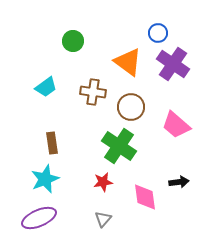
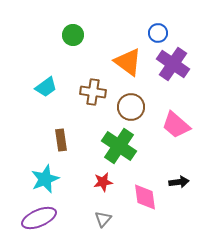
green circle: moved 6 px up
brown rectangle: moved 9 px right, 3 px up
